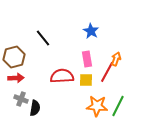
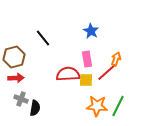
red line: rotated 20 degrees clockwise
red semicircle: moved 6 px right, 2 px up
